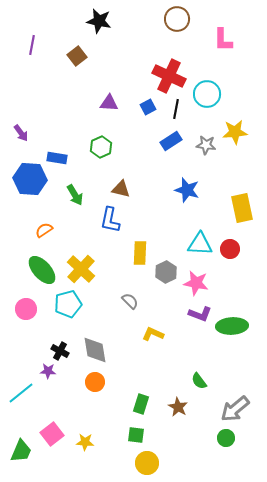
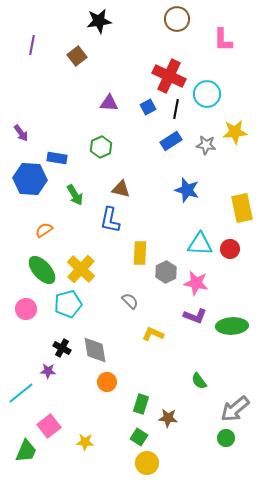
black star at (99, 21): rotated 20 degrees counterclockwise
purple L-shape at (200, 314): moved 5 px left, 2 px down
black cross at (60, 351): moved 2 px right, 3 px up
orange circle at (95, 382): moved 12 px right
brown star at (178, 407): moved 10 px left, 11 px down; rotated 24 degrees counterclockwise
pink square at (52, 434): moved 3 px left, 8 px up
green square at (136, 435): moved 3 px right, 2 px down; rotated 24 degrees clockwise
green trapezoid at (21, 451): moved 5 px right
